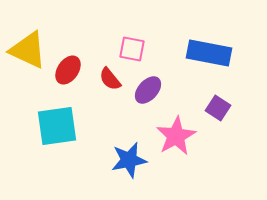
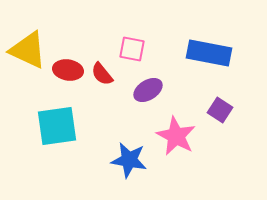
red ellipse: rotated 64 degrees clockwise
red semicircle: moved 8 px left, 5 px up
purple ellipse: rotated 16 degrees clockwise
purple square: moved 2 px right, 2 px down
pink star: rotated 15 degrees counterclockwise
blue star: rotated 21 degrees clockwise
